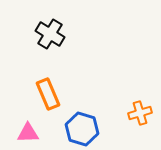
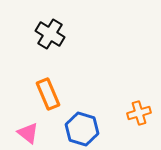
orange cross: moved 1 px left
pink triangle: rotated 40 degrees clockwise
